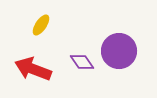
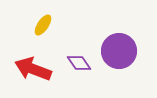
yellow ellipse: moved 2 px right
purple diamond: moved 3 px left, 1 px down
